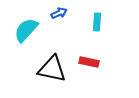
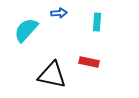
blue arrow: rotated 21 degrees clockwise
black triangle: moved 6 px down
